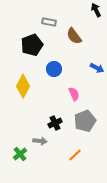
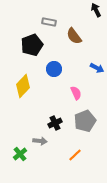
yellow diamond: rotated 15 degrees clockwise
pink semicircle: moved 2 px right, 1 px up
